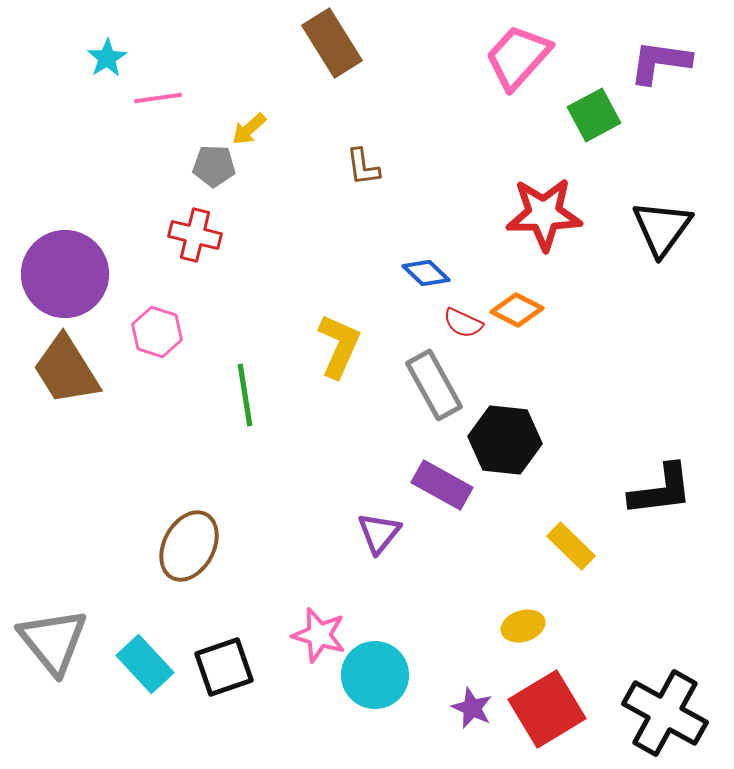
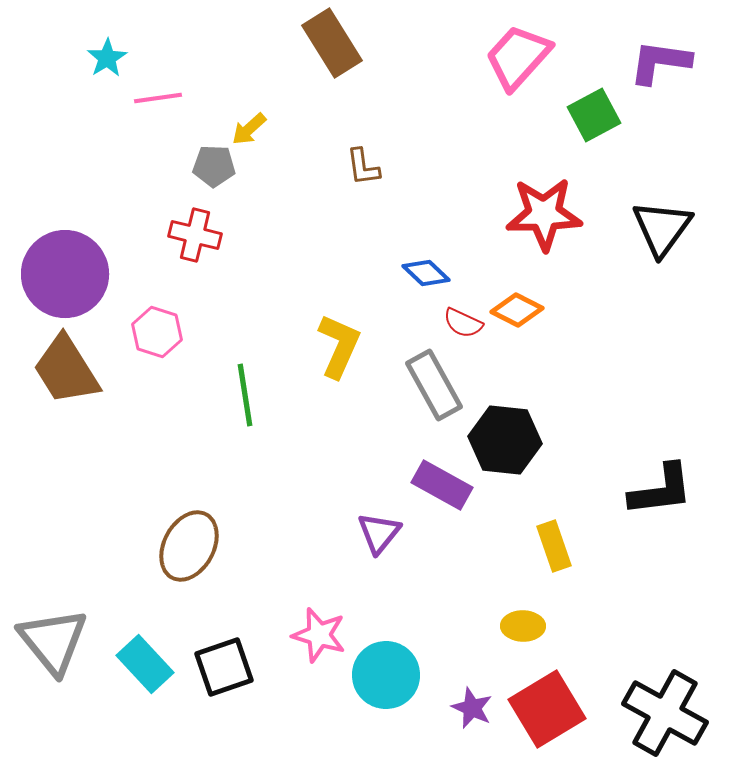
yellow rectangle: moved 17 px left; rotated 27 degrees clockwise
yellow ellipse: rotated 18 degrees clockwise
cyan circle: moved 11 px right
